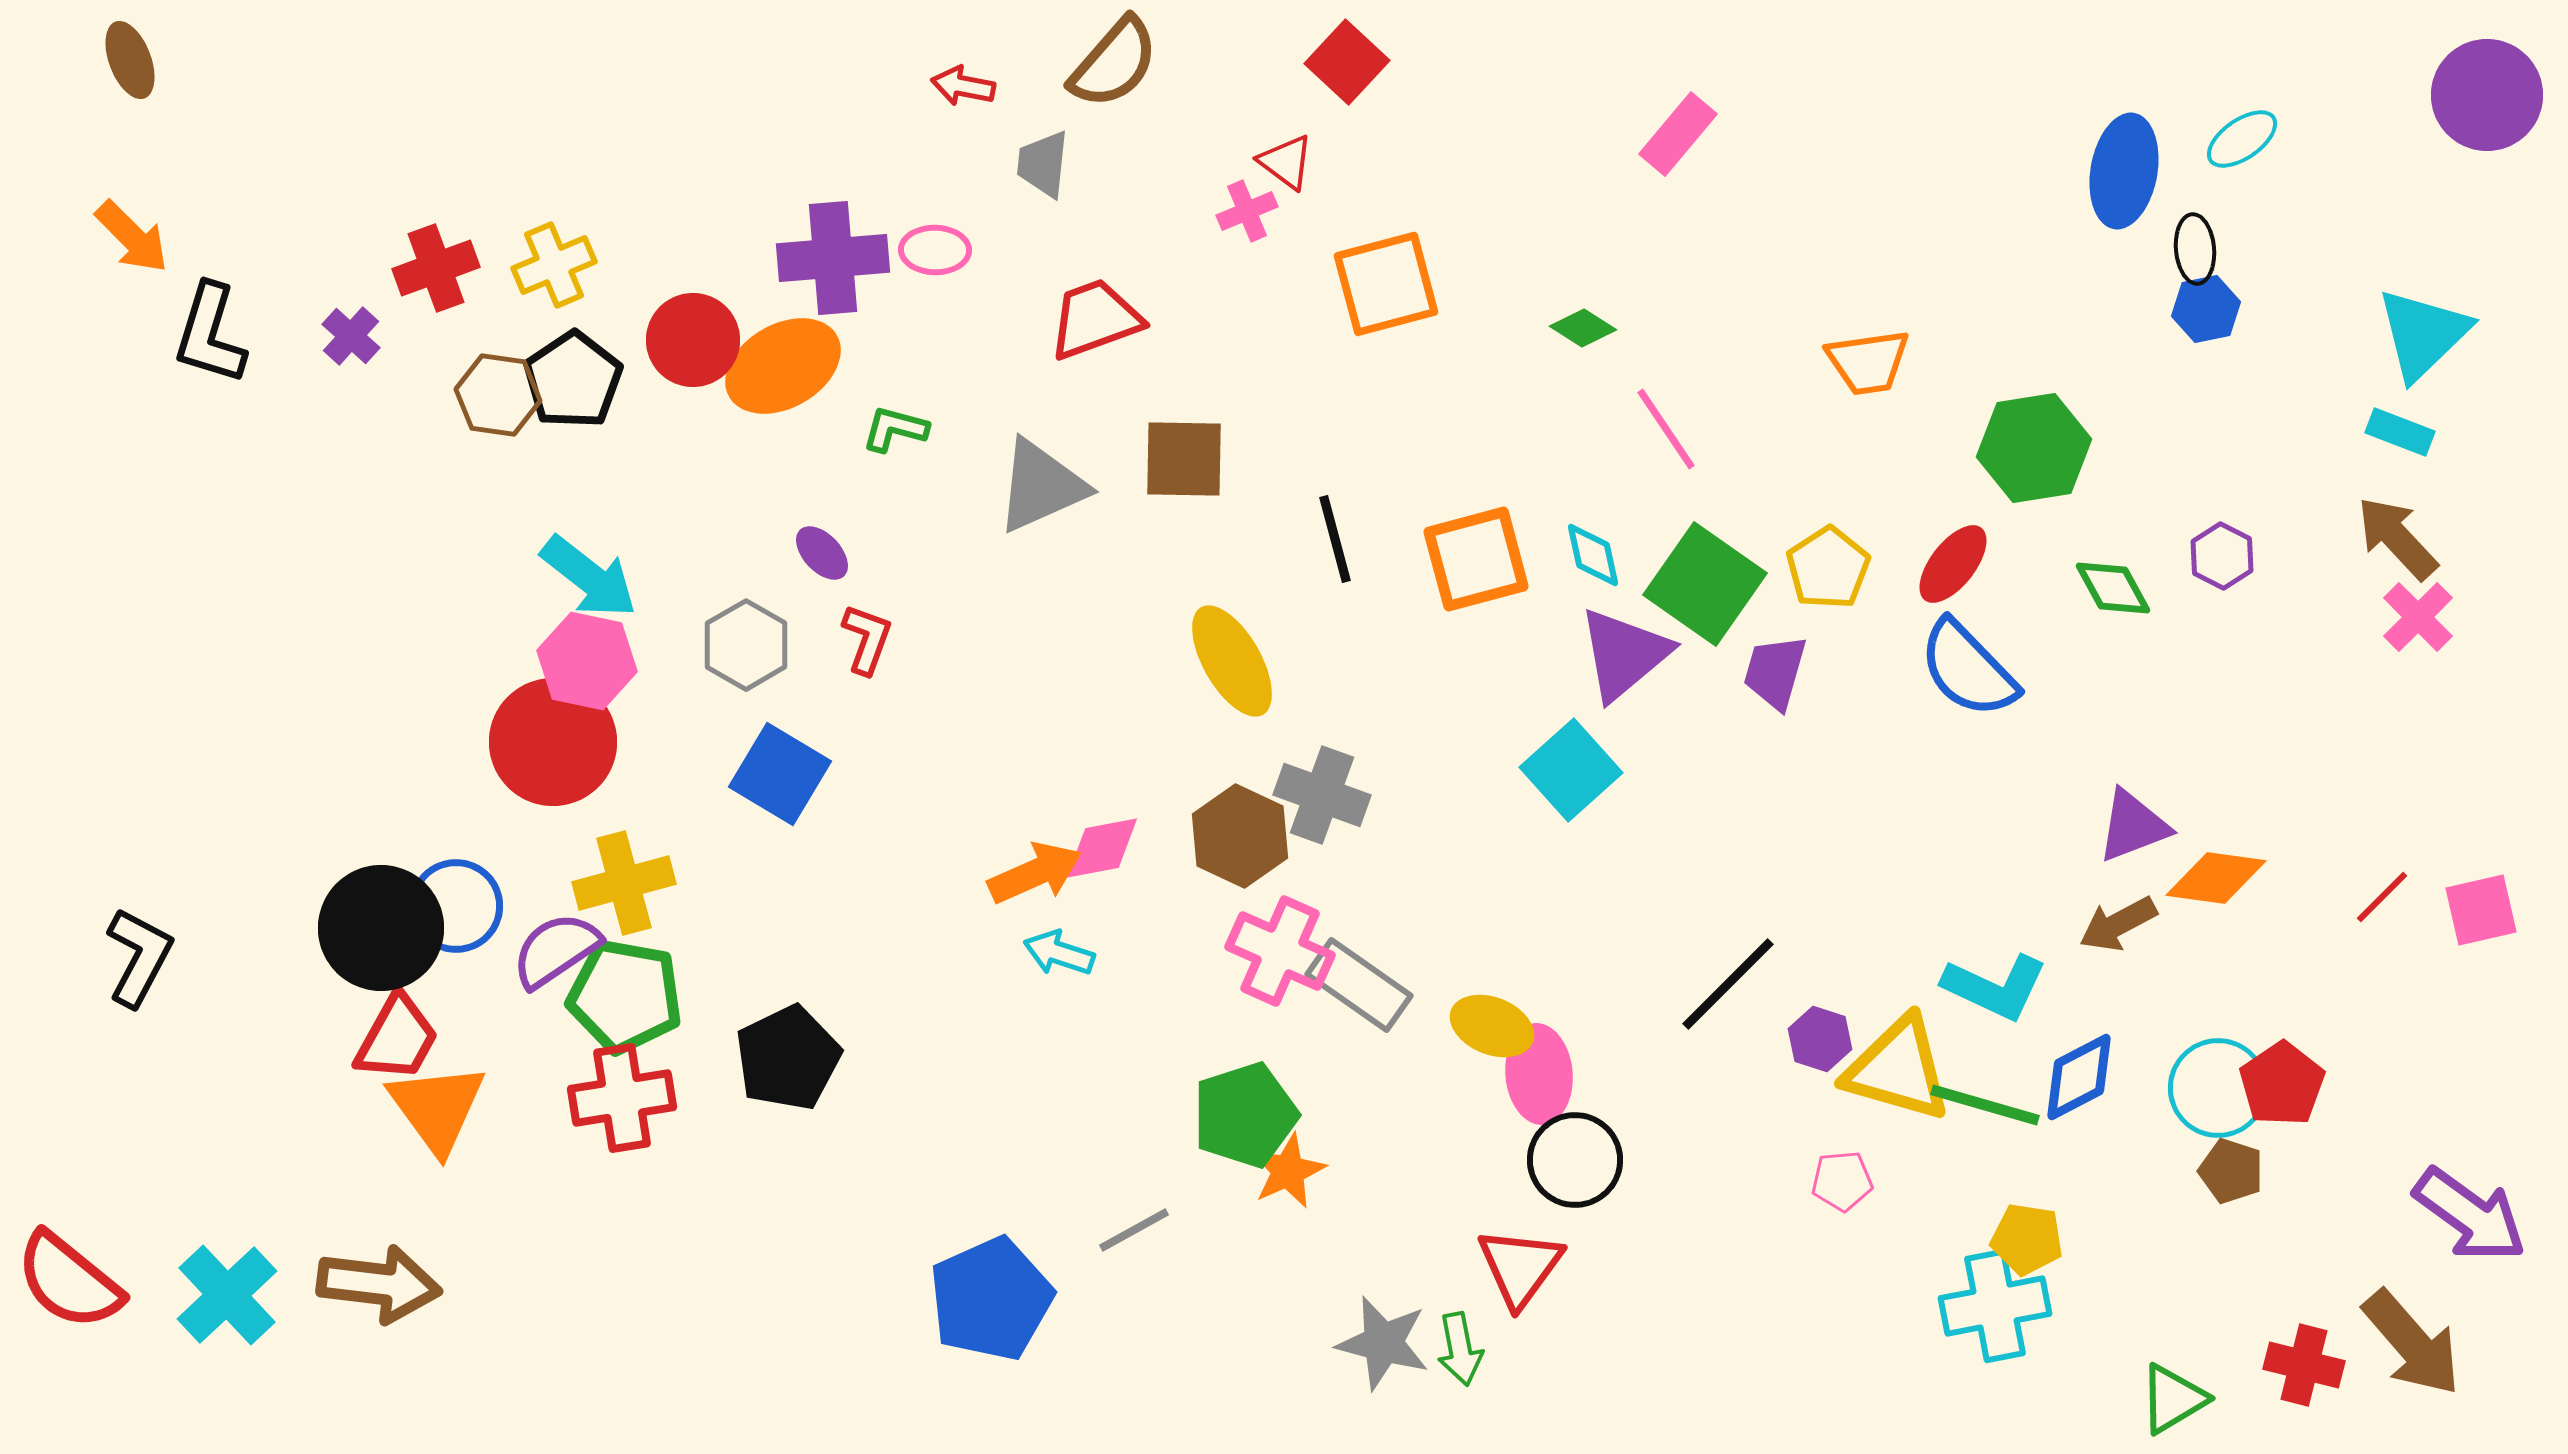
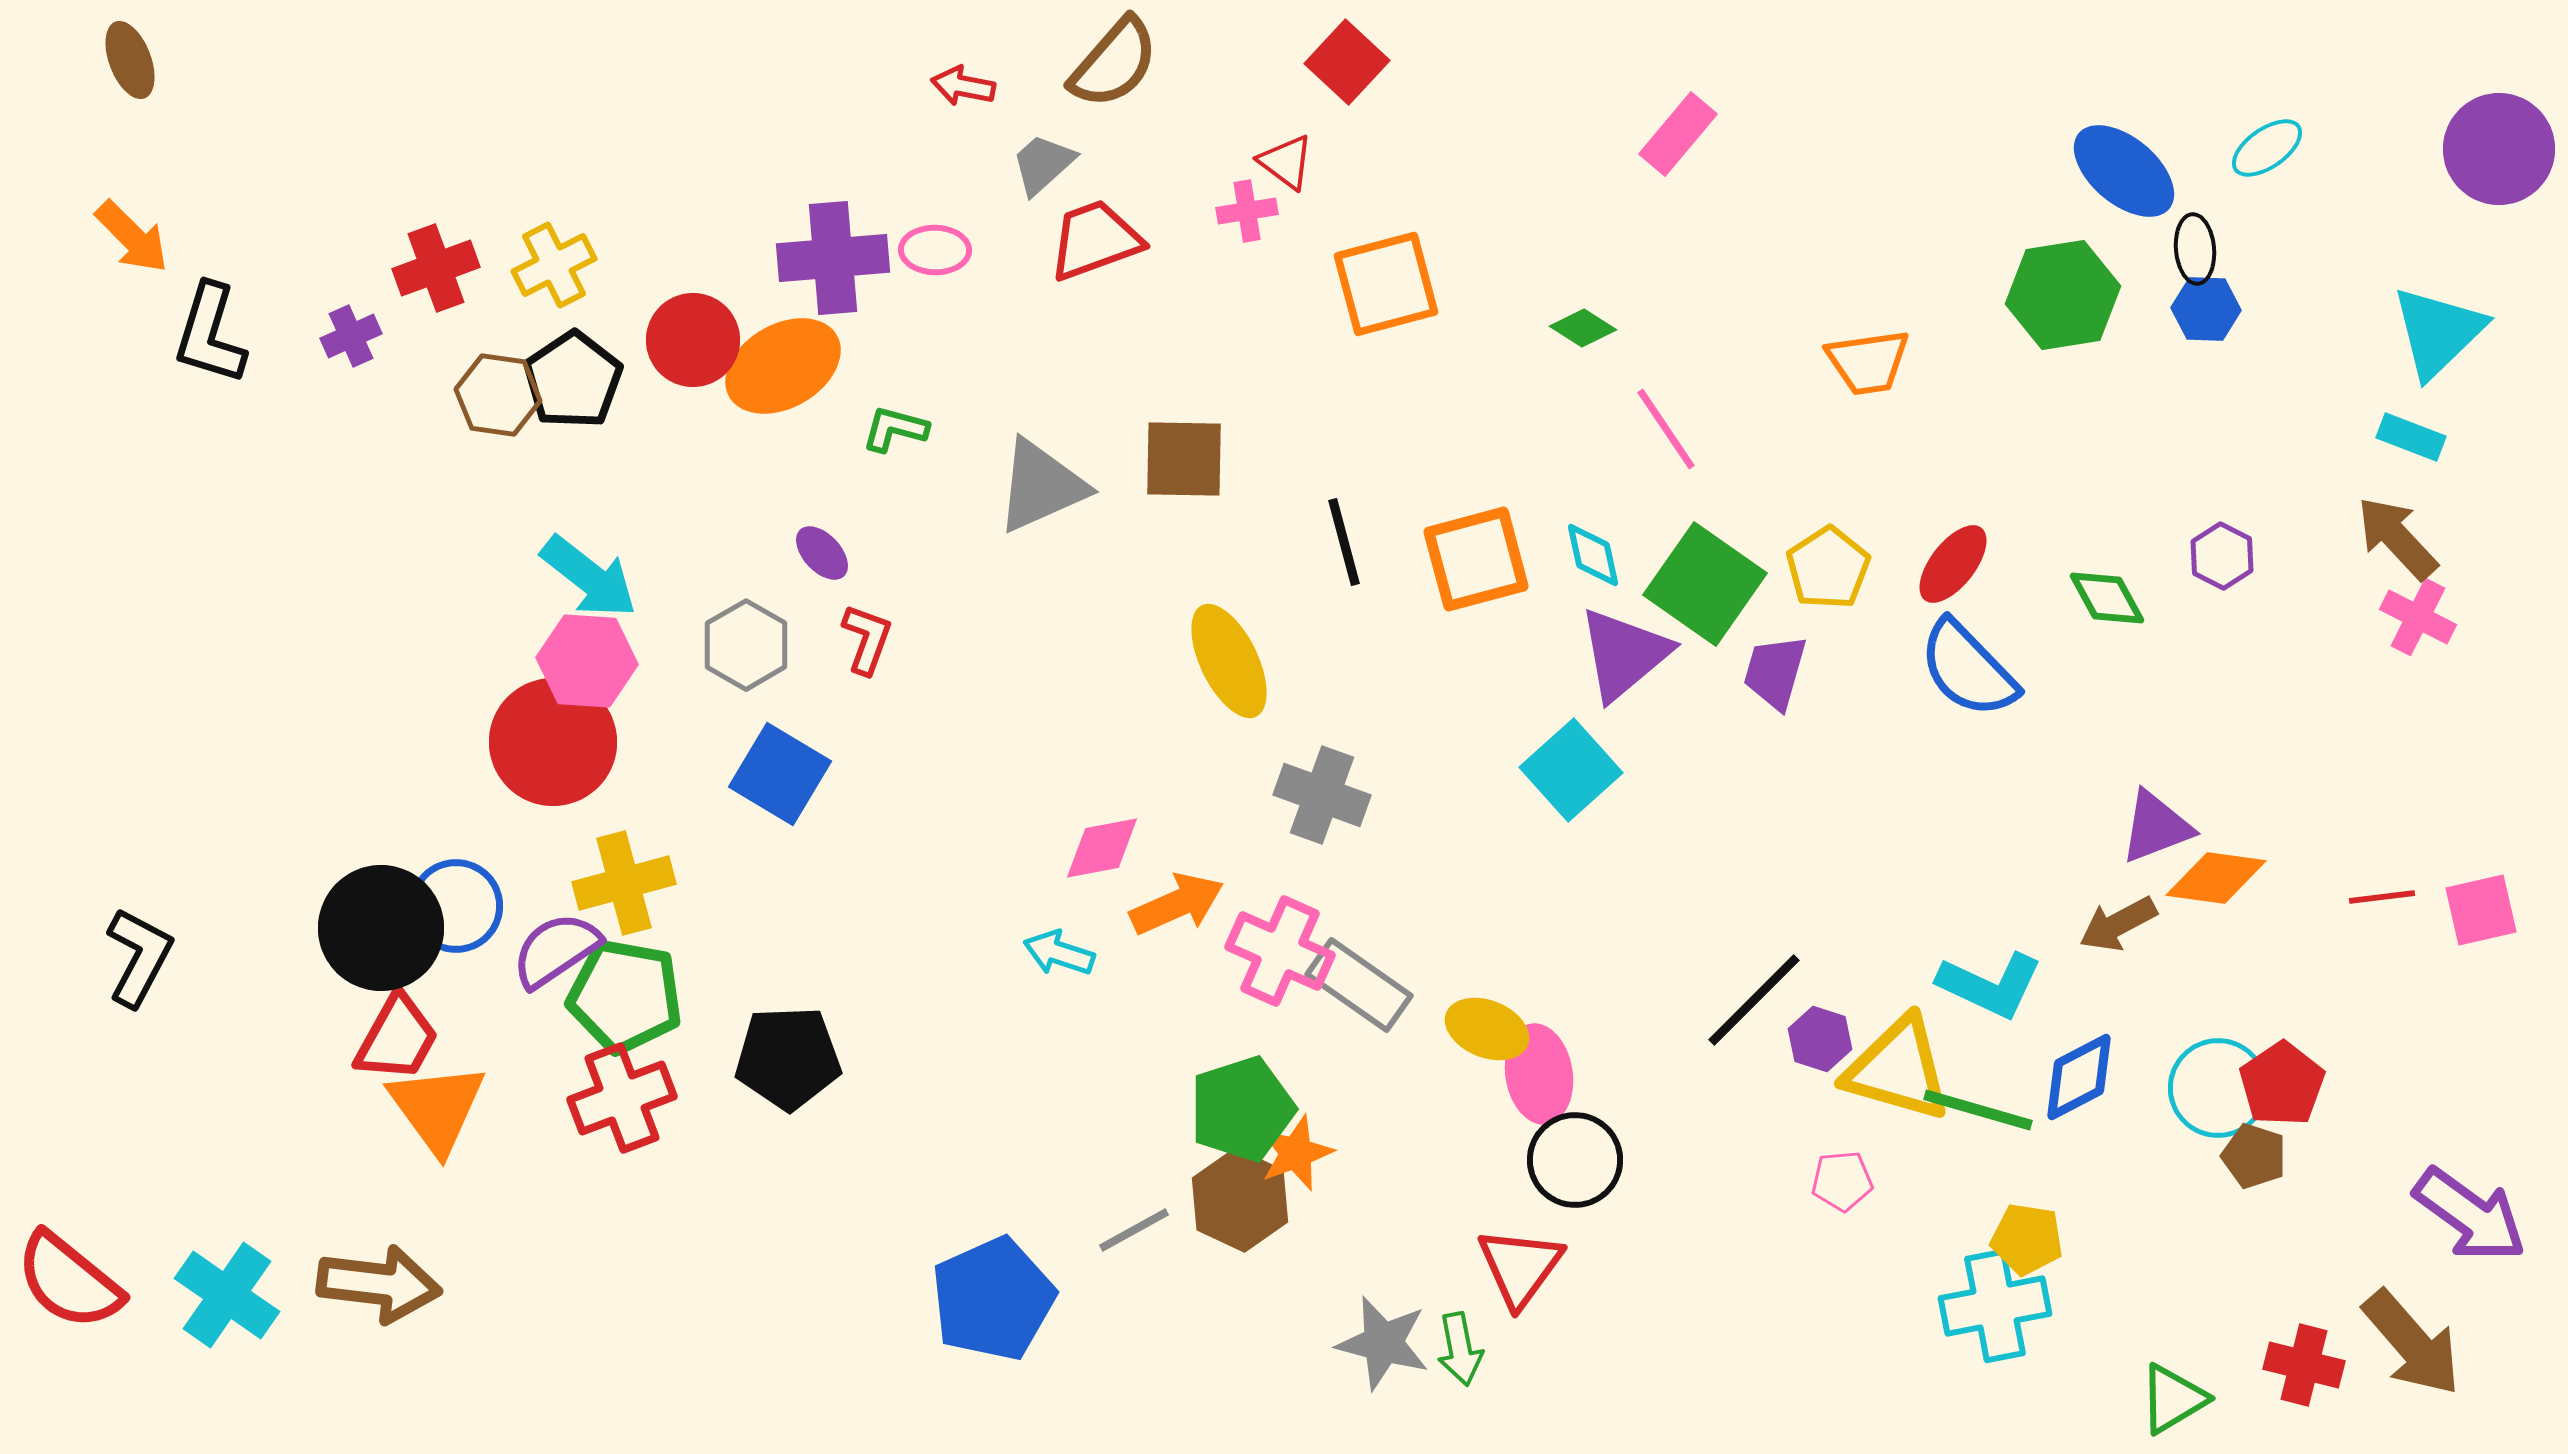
purple circle at (2487, 95): moved 12 px right, 54 px down
cyan ellipse at (2242, 139): moved 25 px right, 9 px down
gray trapezoid at (1043, 164): rotated 42 degrees clockwise
blue ellipse at (2124, 171): rotated 60 degrees counterclockwise
pink cross at (1247, 211): rotated 14 degrees clockwise
yellow cross at (554, 265): rotated 4 degrees counterclockwise
blue hexagon at (2206, 309): rotated 14 degrees clockwise
red trapezoid at (1095, 319): moved 79 px up
cyan triangle at (2423, 334): moved 15 px right, 2 px up
purple cross at (351, 336): rotated 24 degrees clockwise
cyan rectangle at (2400, 432): moved 11 px right, 5 px down
green hexagon at (2034, 448): moved 29 px right, 153 px up
black line at (1335, 539): moved 9 px right, 3 px down
green diamond at (2113, 588): moved 6 px left, 10 px down
pink cross at (2418, 617): rotated 18 degrees counterclockwise
pink hexagon at (587, 661): rotated 8 degrees counterclockwise
yellow ellipse at (1232, 661): moved 3 px left; rotated 4 degrees clockwise
purple triangle at (2133, 826): moved 23 px right, 1 px down
brown hexagon at (1240, 836): moved 364 px down
orange arrow at (1035, 873): moved 142 px right, 31 px down
red line at (2382, 897): rotated 38 degrees clockwise
black line at (1728, 984): moved 26 px right, 16 px down
cyan L-shape at (1995, 987): moved 5 px left, 2 px up
yellow ellipse at (1492, 1026): moved 5 px left, 3 px down
black pentagon at (788, 1058): rotated 24 degrees clockwise
pink ellipse at (1539, 1074): rotated 4 degrees counterclockwise
red cross at (622, 1098): rotated 12 degrees counterclockwise
green line at (1985, 1105): moved 7 px left, 5 px down
green pentagon at (1245, 1115): moved 3 px left, 6 px up
orange star at (1288, 1171): moved 8 px right, 18 px up; rotated 4 degrees clockwise
brown pentagon at (2231, 1171): moved 23 px right, 15 px up
cyan cross at (227, 1295): rotated 12 degrees counterclockwise
blue pentagon at (991, 1299): moved 2 px right
